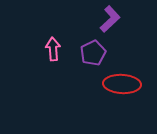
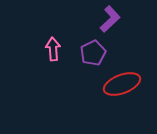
red ellipse: rotated 24 degrees counterclockwise
